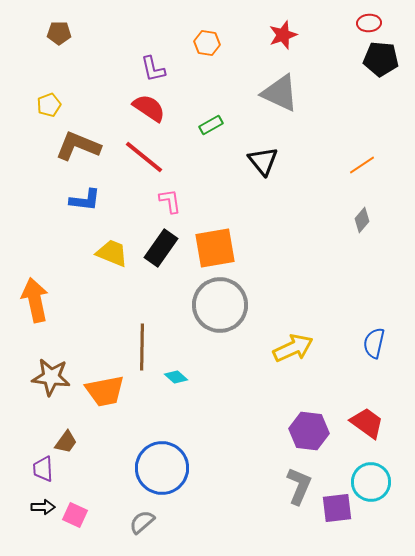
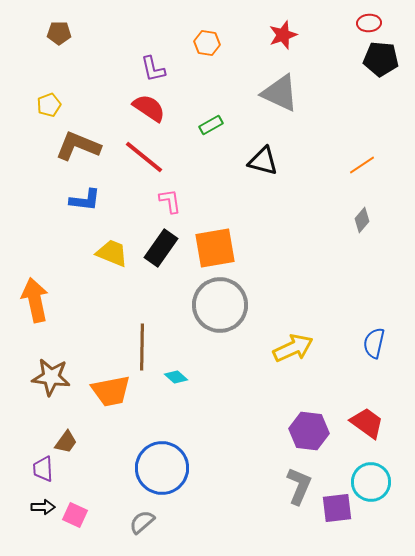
black triangle: rotated 36 degrees counterclockwise
orange trapezoid: moved 6 px right
